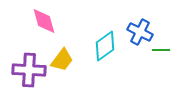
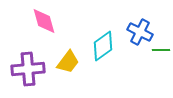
cyan diamond: moved 2 px left
yellow trapezoid: moved 6 px right, 2 px down
purple cross: moved 1 px left, 1 px up; rotated 8 degrees counterclockwise
